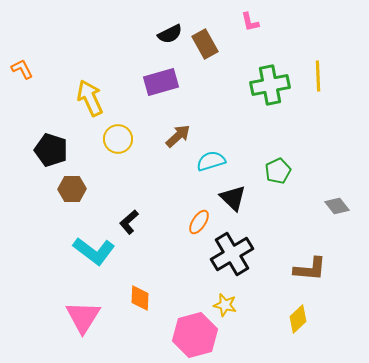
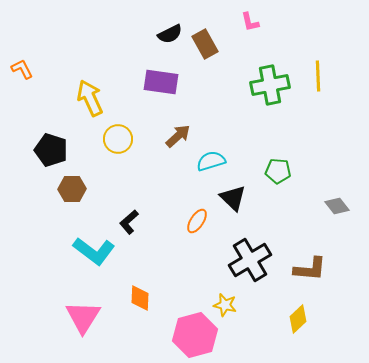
purple rectangle: rotated 24 degrees clockwise
green pentagon: rotated 30 degrees clockwise
orange ellipse: moved 2 px left, 1 px up
black cross: moved 18 px right, 6 px down
